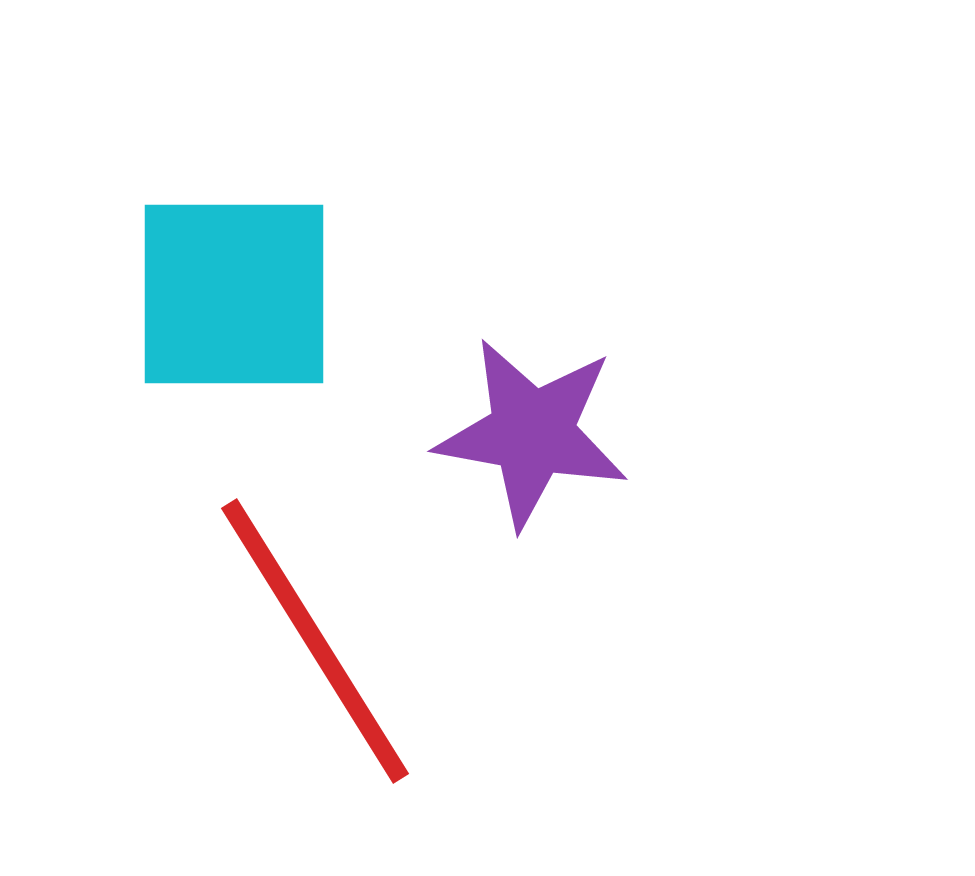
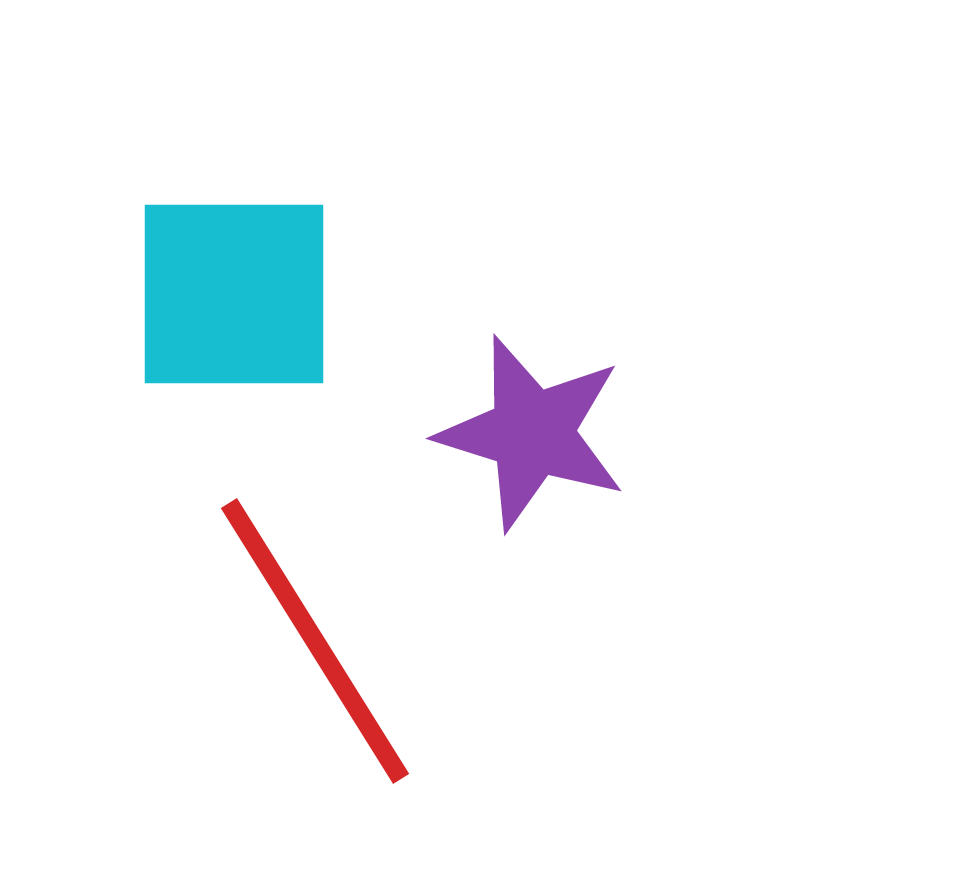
purple star: rotated 7 degrees clockwise
